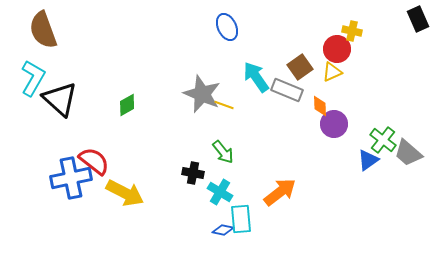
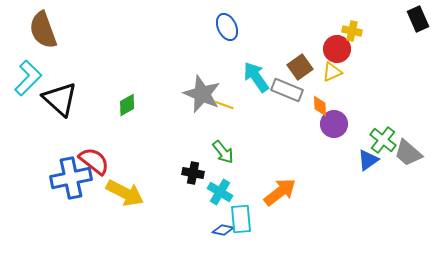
cyan L-shape: moved 5 px left; rotated 15 degrees clockwise
